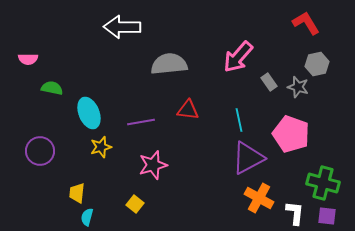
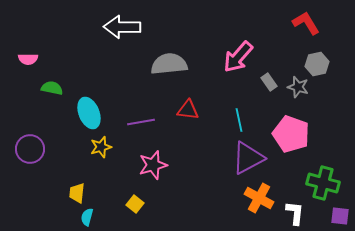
purple circle: moved 10 px left, 2 px up
purple square: moved 13 px right
